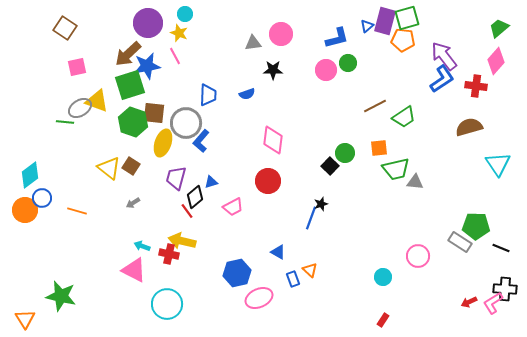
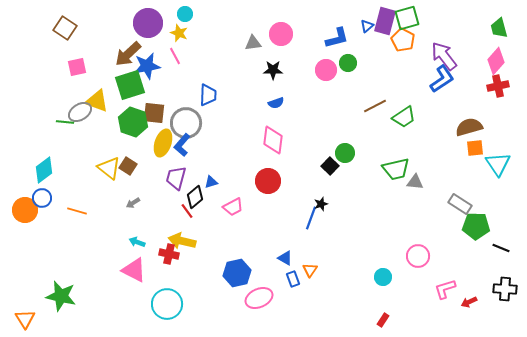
green trapezoid at (499, 28): rotated 65 degrees counterclockwise
orange pentagon at (403, 40): rotated 20 degrees clockwise
red cross at (476, 86): moved 22 px right; rotated 20 degrees counterclockwise
blue semicircle at (247, 94): moved 29 px right, 9 px down
gray ellipse at (80, 108): moved 4 px down
blue L-shape at (201, 141): moved 19 px left, 4 px down
orange square at (379, 148): moved 96 px right
brown square at (131, 166): moved 3 px left
cyan diamond at (30, 175): moved 14 px right, 5 px up
gray rectangle at (460, 242): moved 38 px up
cyan arrow at (142, 246): moved 5 px left, 4 px up
blue triangle at (278, 252): moved 7 px right, 6 px down
orange triangle at (310, 270): rotated 21 degrees clockwise
pink L-shape at (493, 303): moved 48 px left, 14 px up; rotated 15 degrees clockwise
